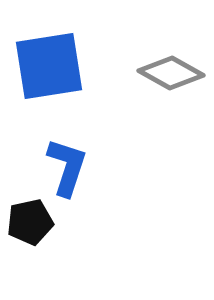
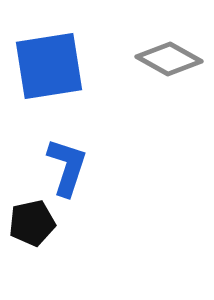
gray diamond: moved 2 px left, 14 px up
black pentagon: moved 2 px right, 1 px down
